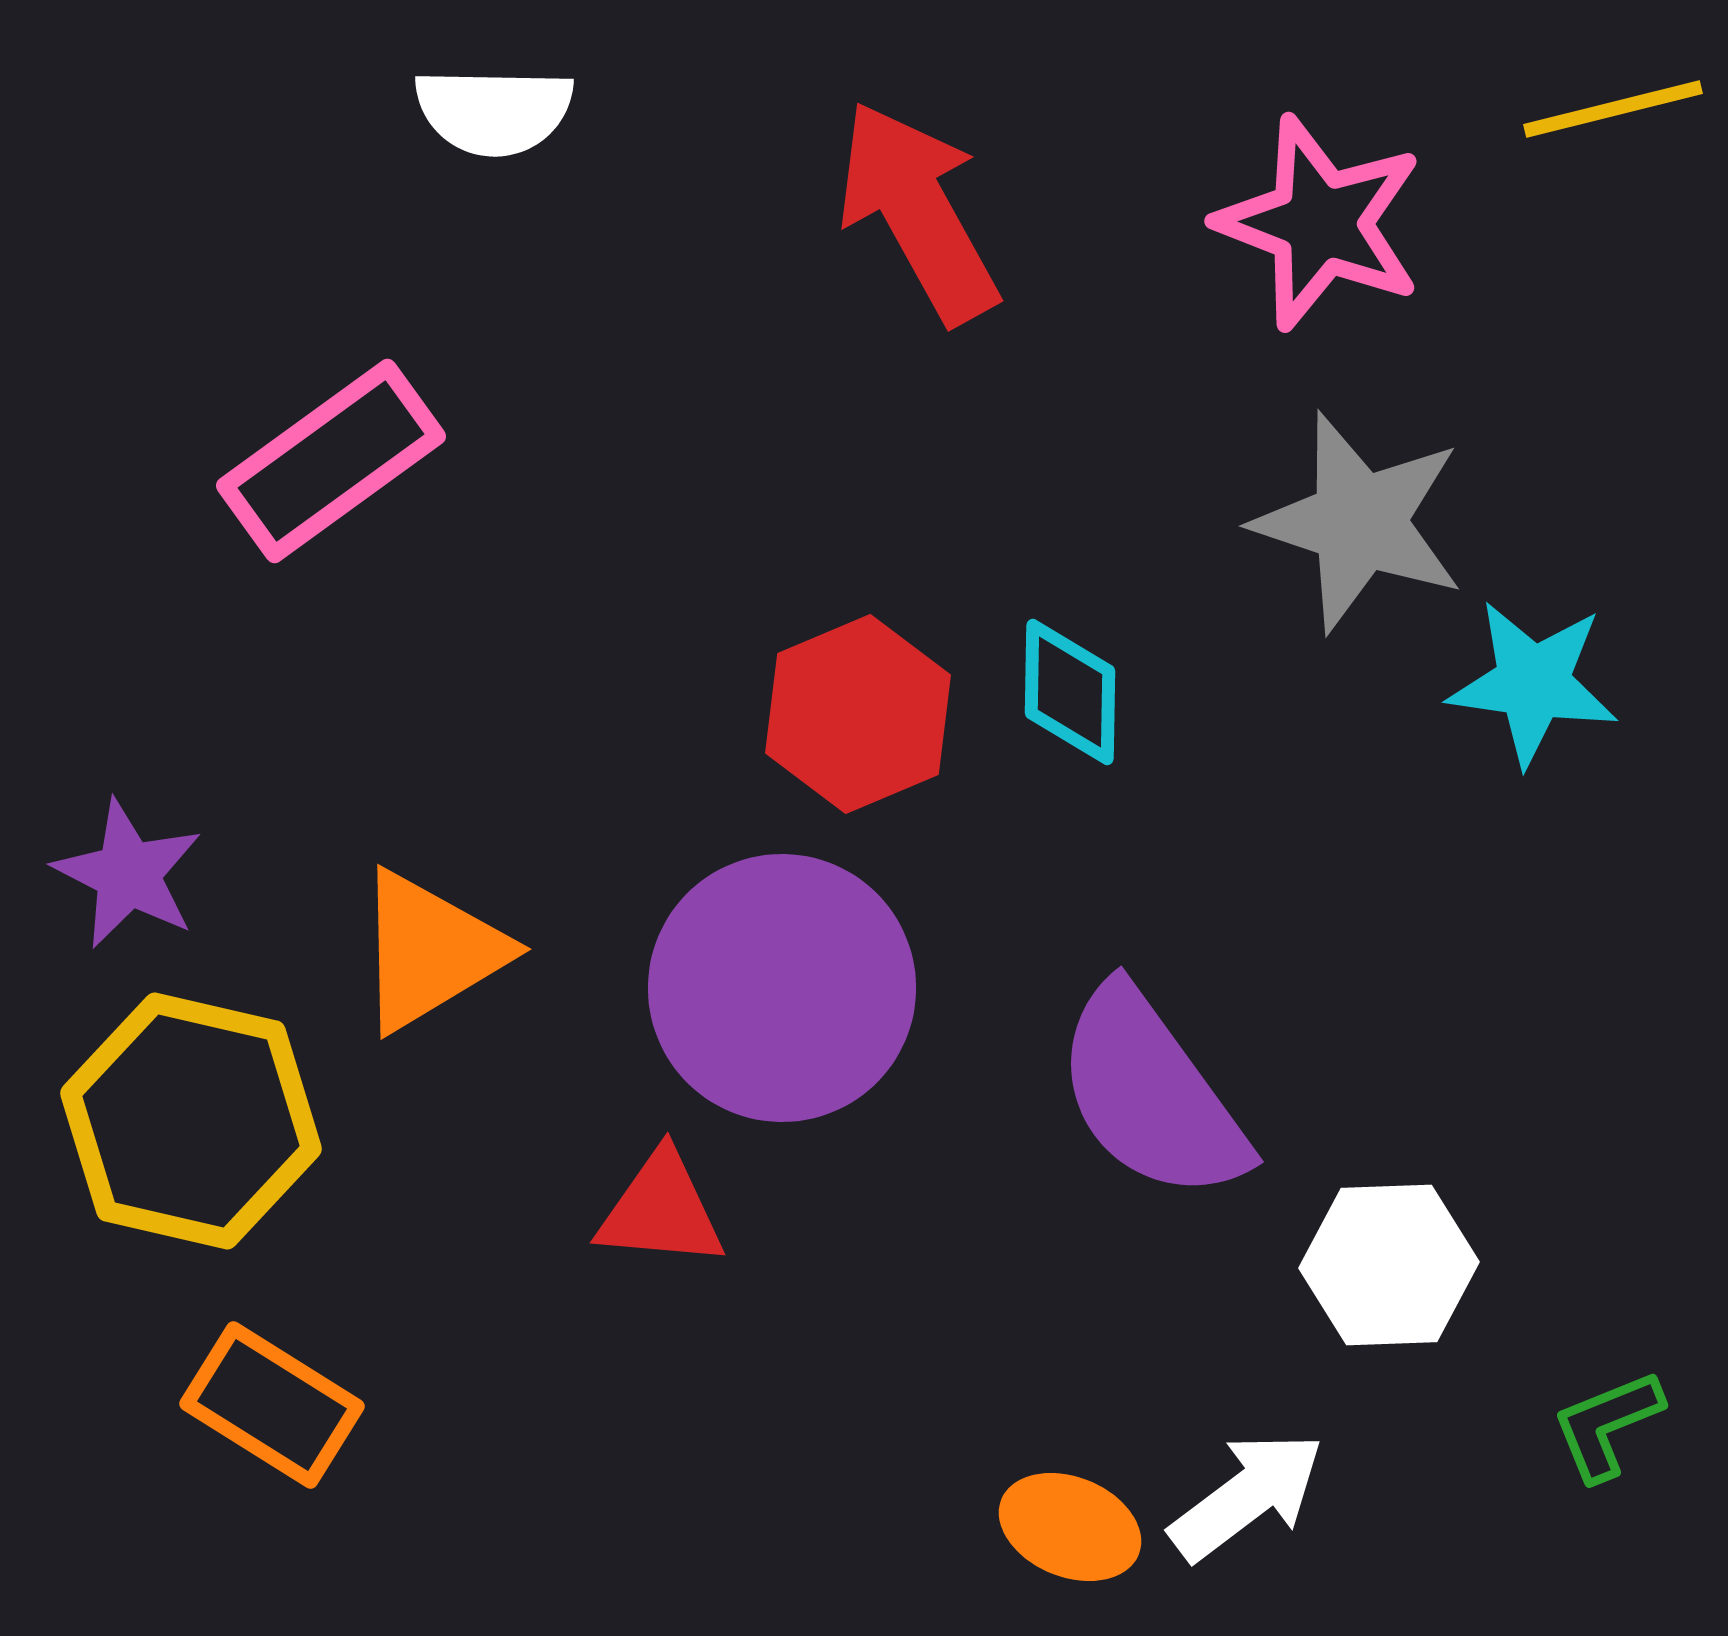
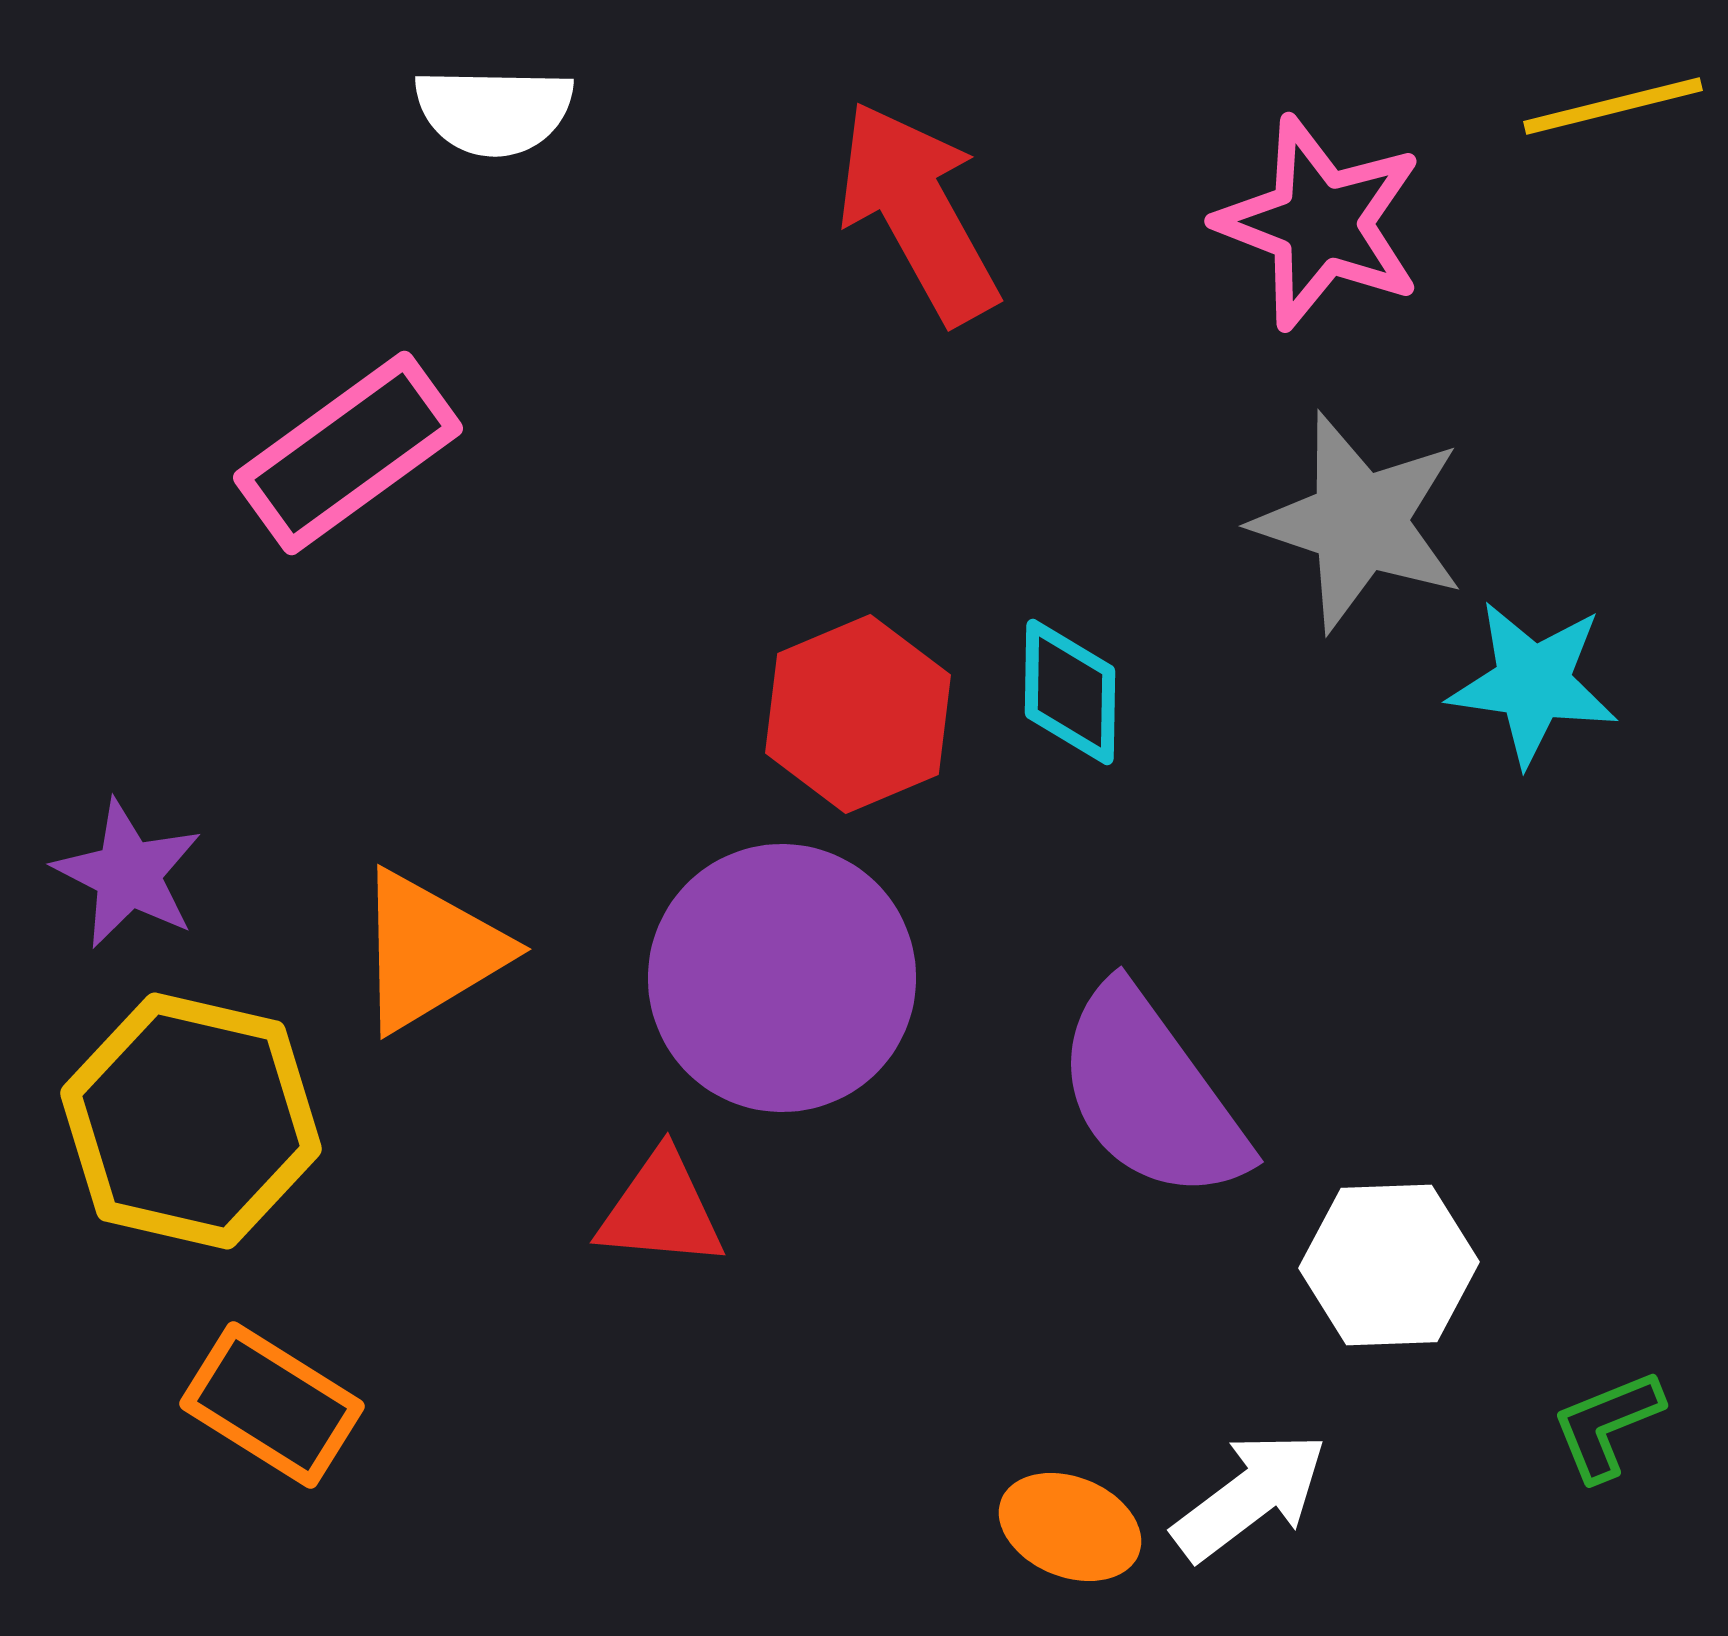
yellow line: moved 3 px up
pink rectangle: moved 17 px right, 8 px up
purple circle: moved 10 px up
white arrow: moved 3 px right
